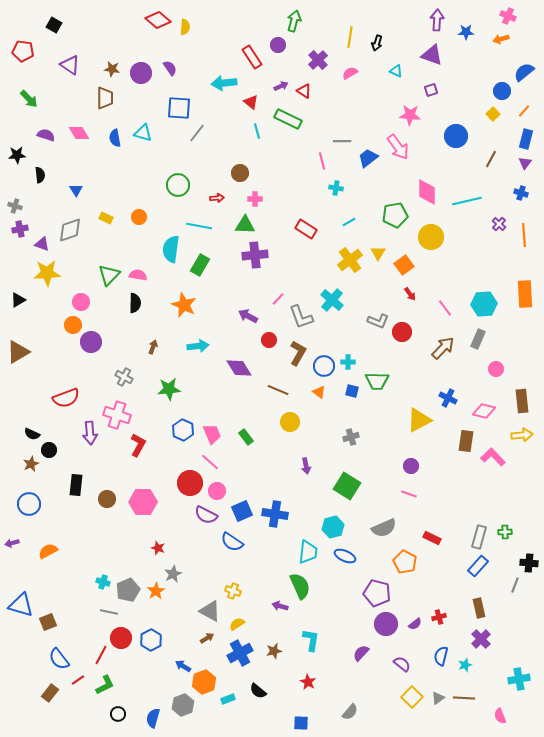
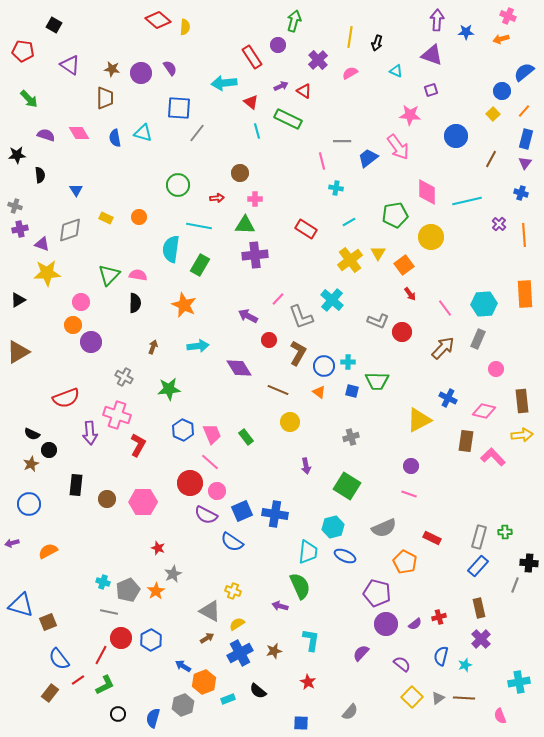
cyan cross at (519, 679): moved 3 px down
